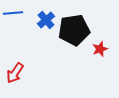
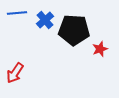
blue line: moved 4 px right
blue cross: moved 1 px left
black pentagon: rotated 12 degrees clockwise
